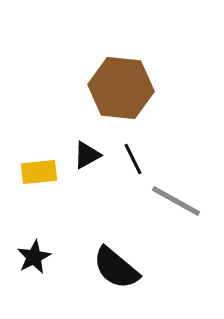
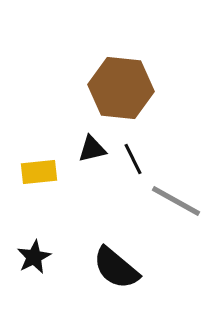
black triangle: moved 5 px right, 6 px up; rotated 16 degrees clockwise
